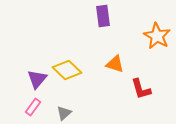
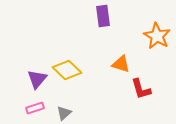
orange triangle: moved 6 px right
pink rectangle: moved 2 px right, 1 px down; rotated 36 degrees clockwise
